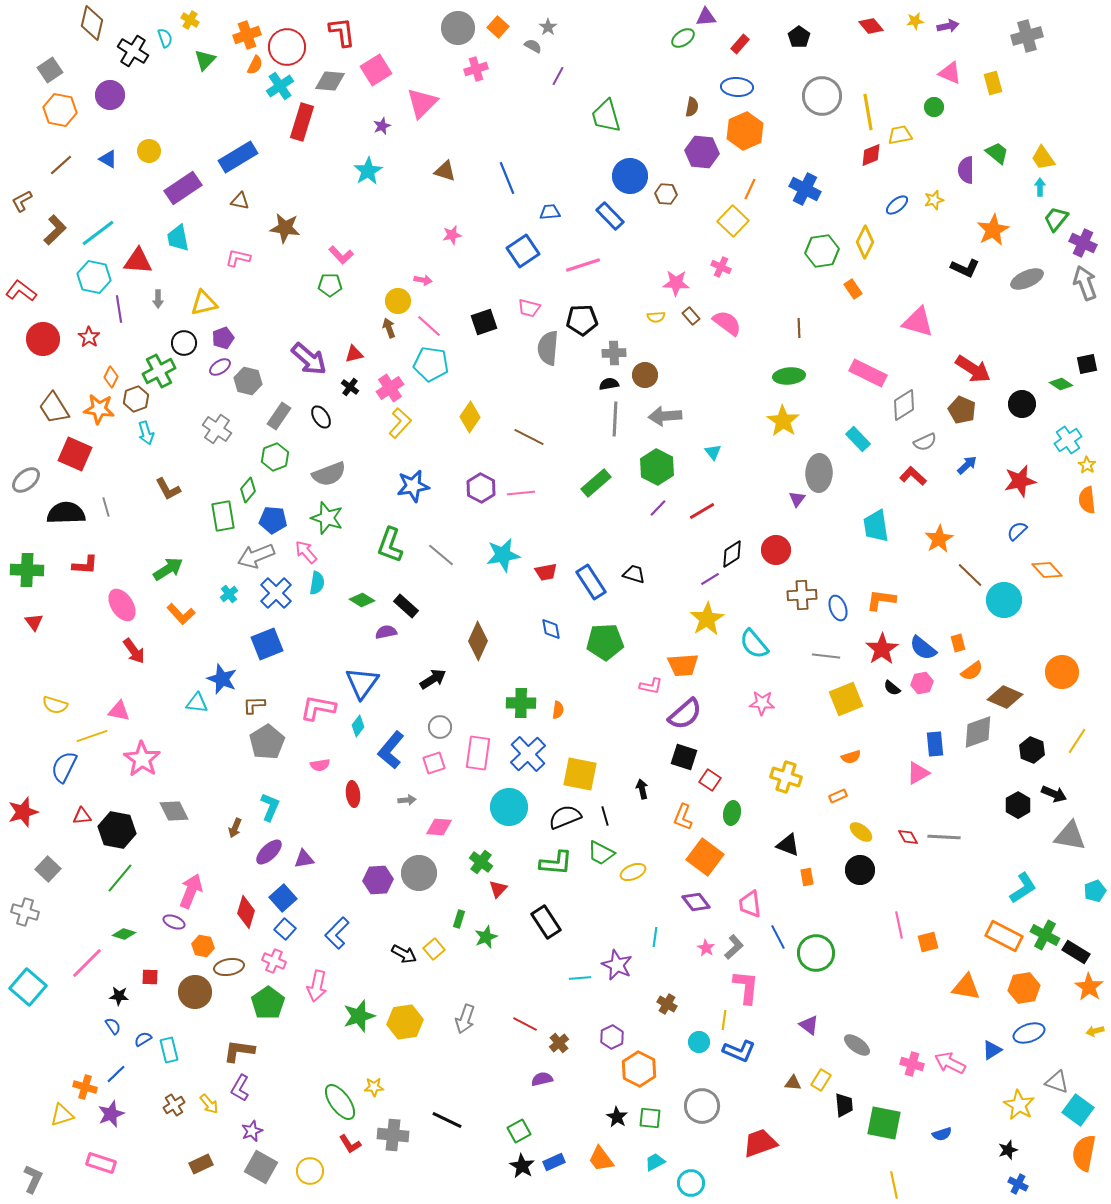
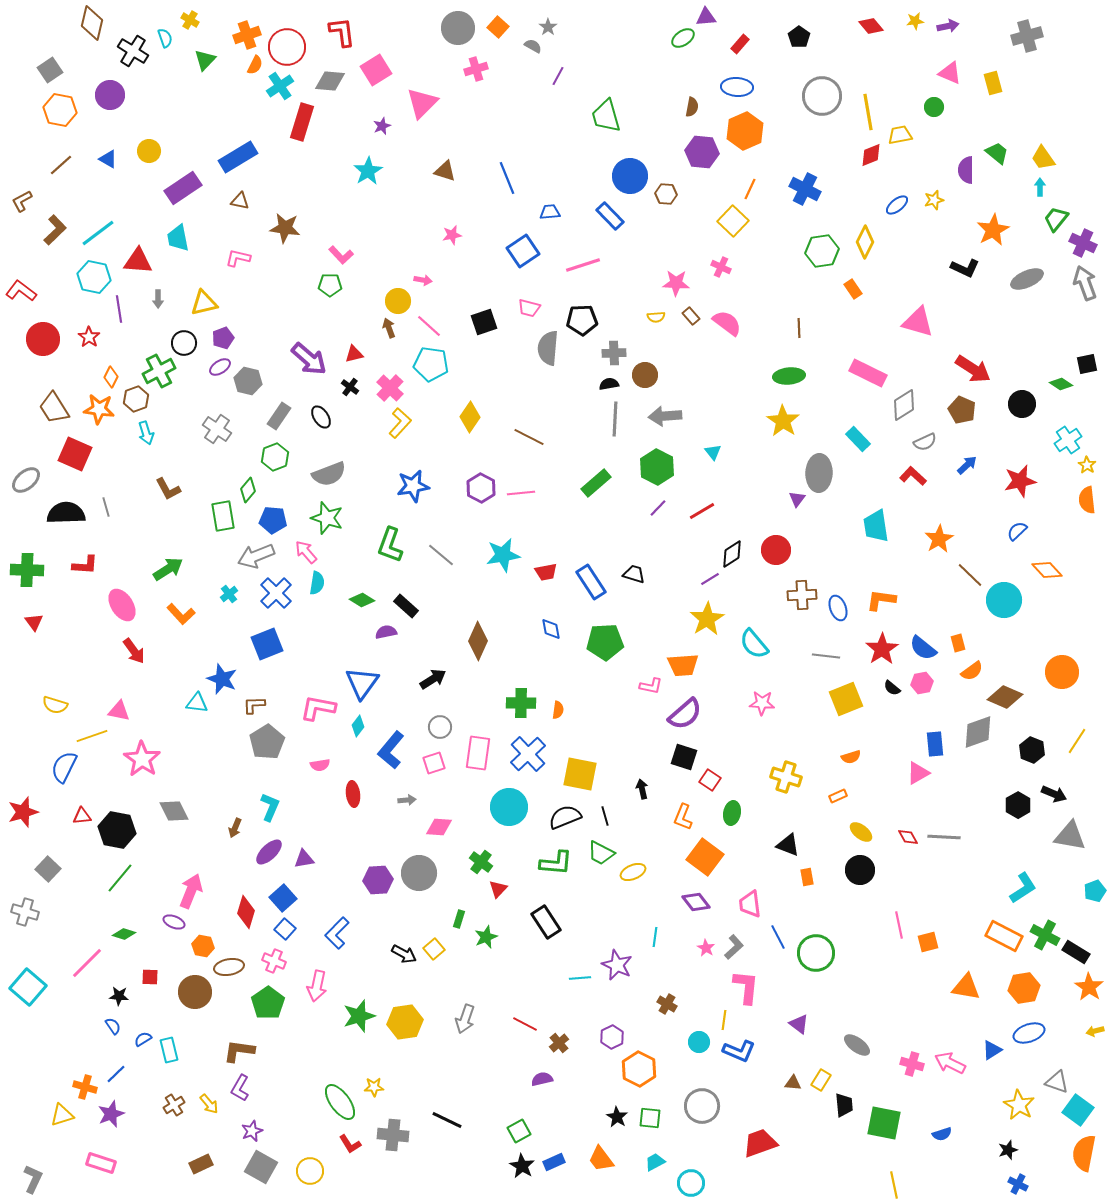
pink cross at (390, 388): rotated 12 degrees counterclockwise
purple triangle at (809, 1025): moved 10 px left, 1 px up
